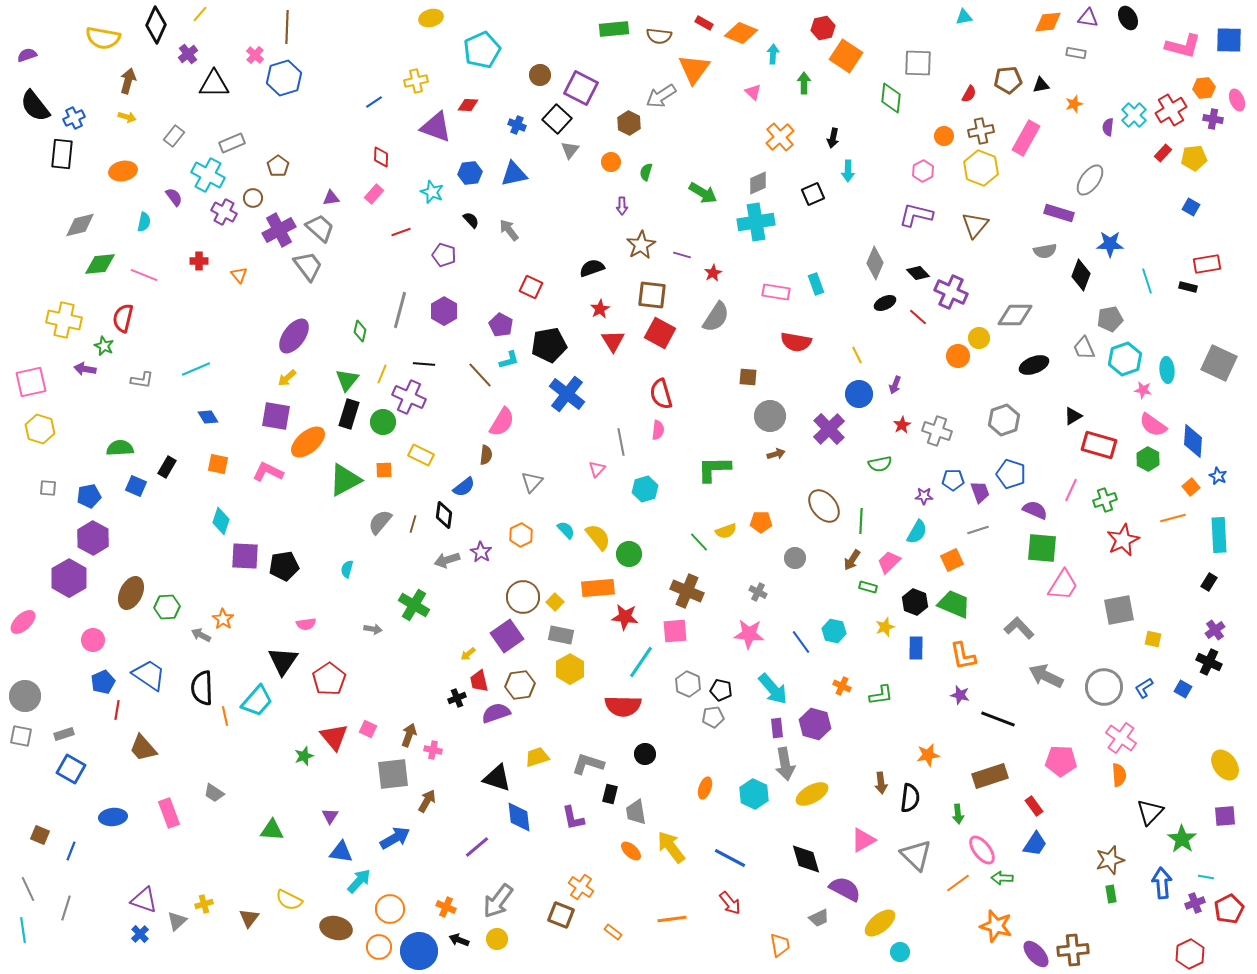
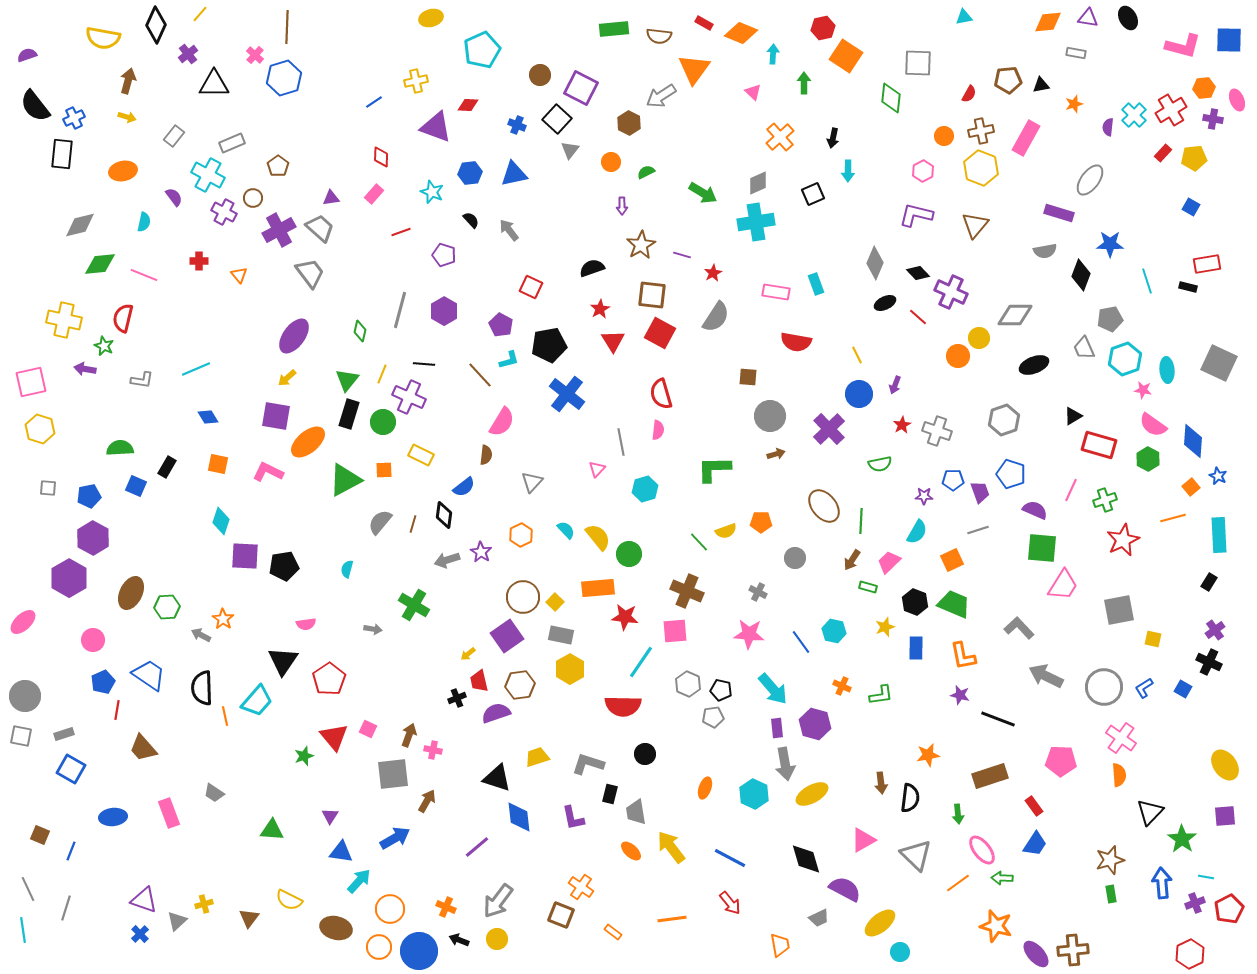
green semicircle at (646, 172): rotated 48 degrees clockwise
gray trapezoid at (308, 266): moved 2 px right, 7 px down
